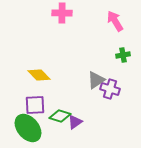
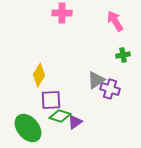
yellow diamond: rotated 75 degrees clockwise
purple square: moved 16 px right, 5 px up
